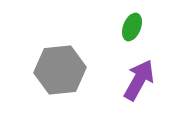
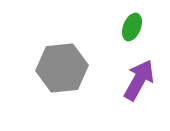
gray hexagon: moved 2 px right, 2 px up
